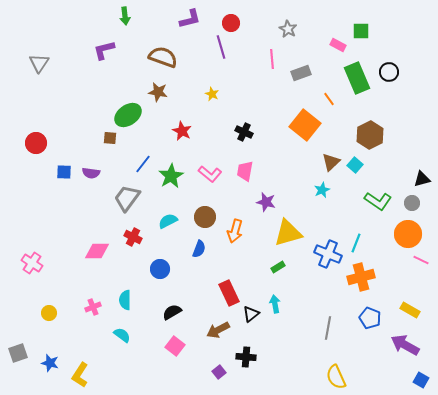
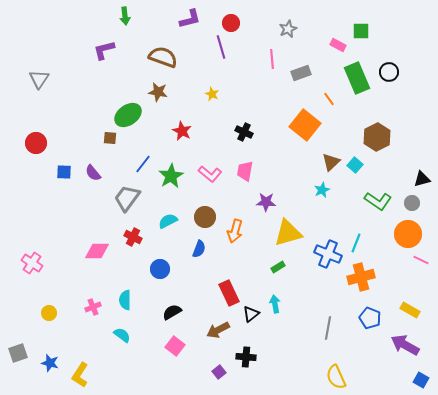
gray star at (288, 29): rotated 18 degrees clockwise
gray triangle at (39, 63): moved 16 px down
brown hexagon at (370, 135): moved 7 px right, 2 px down
purple semicircle at (91, 173): moved 2 px right; rotated 42 degrees clockwise
purple star at (266, 202): rotated 12 degrees counterclockwise
